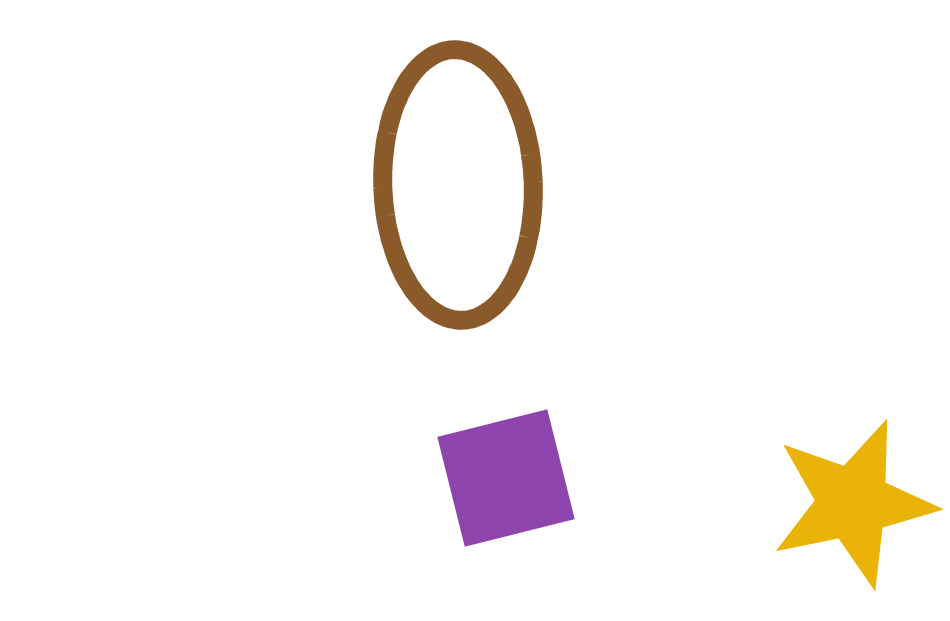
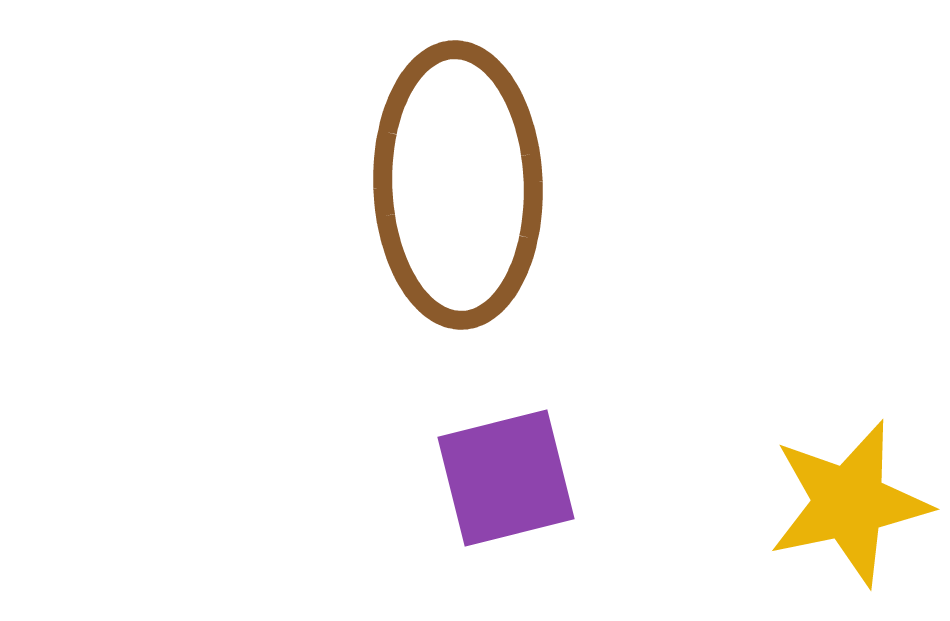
yellow star: moved 4 px left
